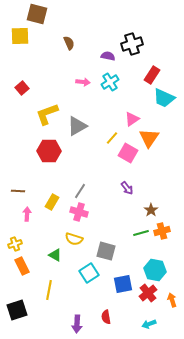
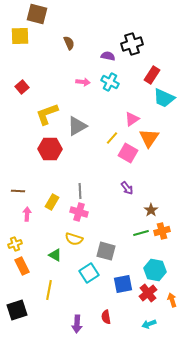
cyan cross at (110, 82): rotated 30 degrees counterclockwise
red square at (22, 88): moved 1 px up
red hexagon at (49, 151): moved 1 px right, 2 px up
gray line at (80, 191): rotated 35 degrees counterclockwise
